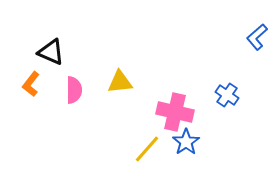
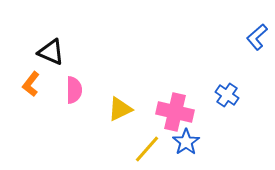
yellow triangle: moved 27 px down; rotated 20 degrees counterclockwise
